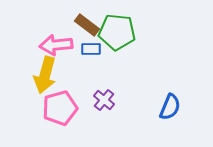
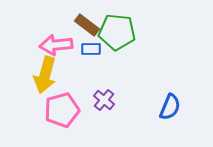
pink pentagon: moved 2 px right, 2 px down
